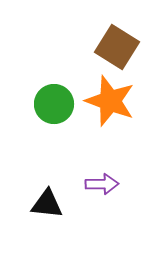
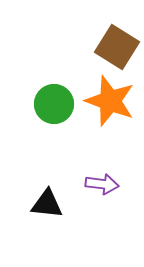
purple arrow: rotated 8 degrees clockwise
